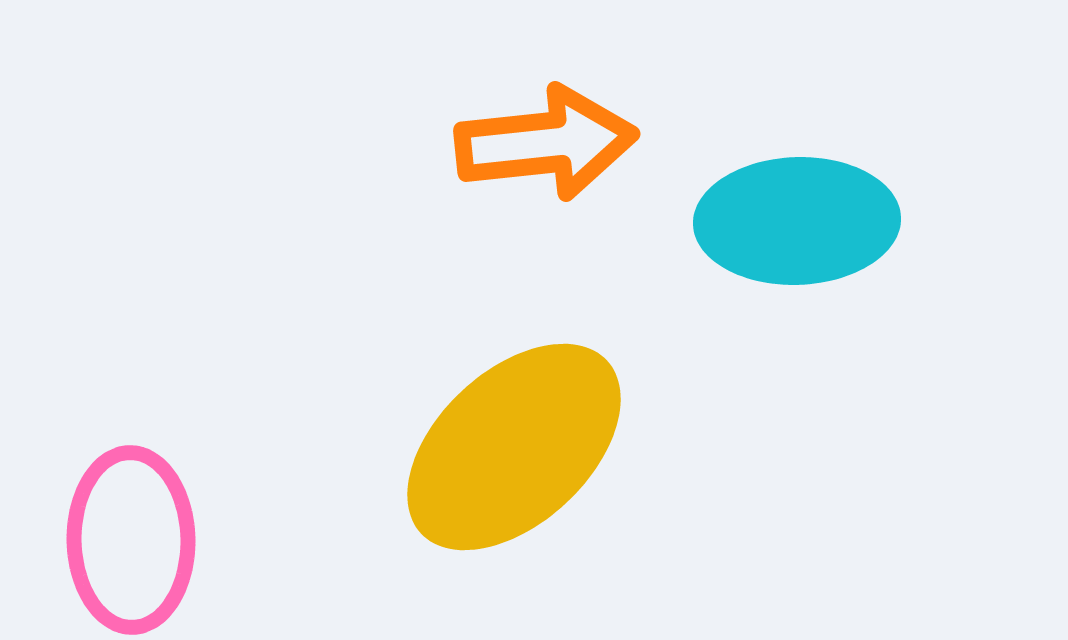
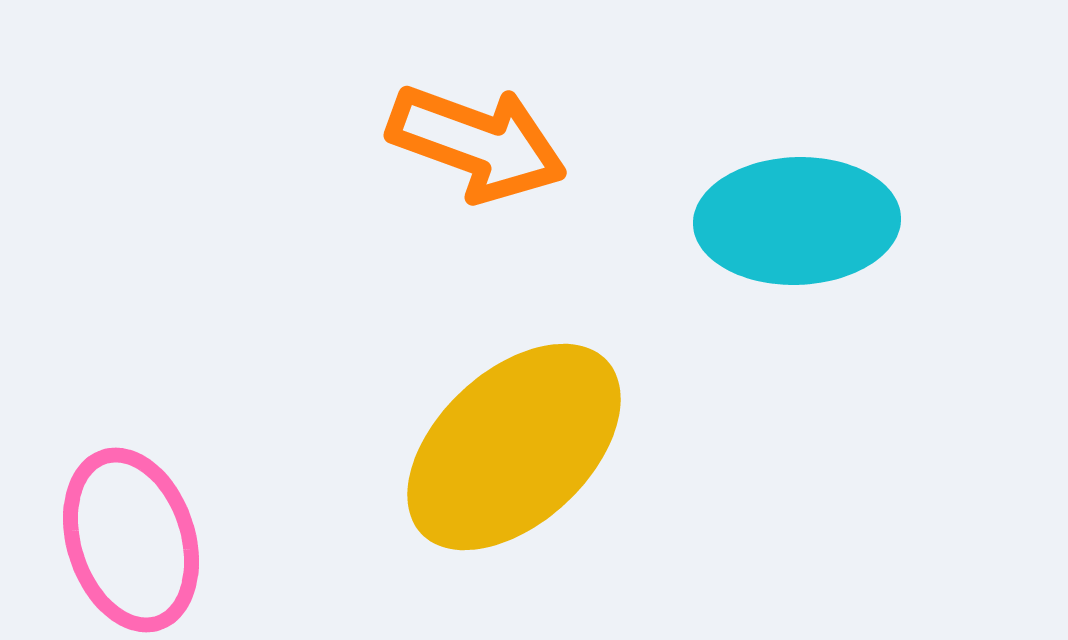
orange arrow: moved 69 px left; rotated 26 degrees clockwise
pink ellipse: rotated 17 degrees counterclockwise
